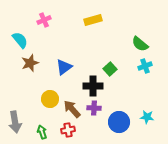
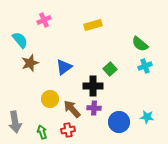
yellow rectangle: moved 5 px down
